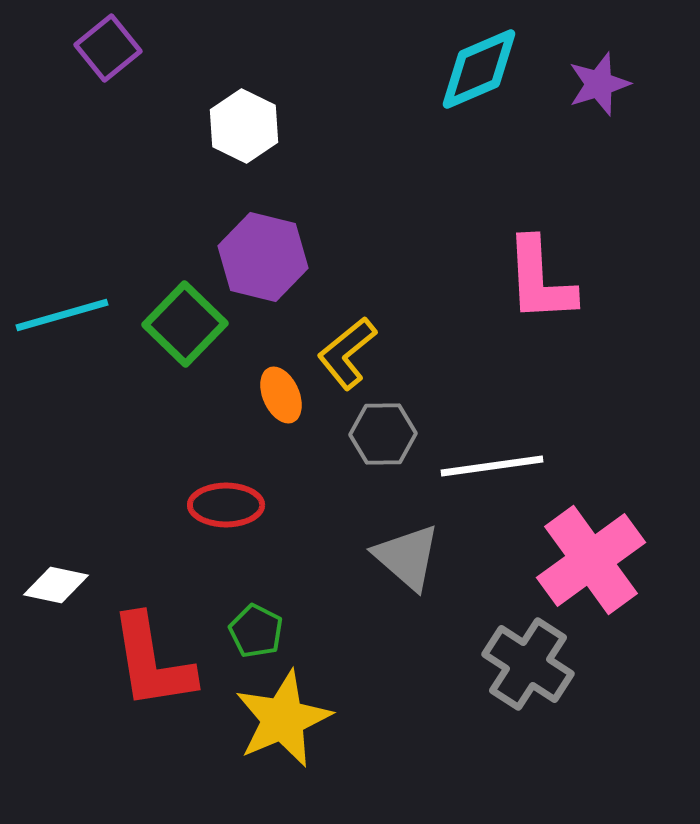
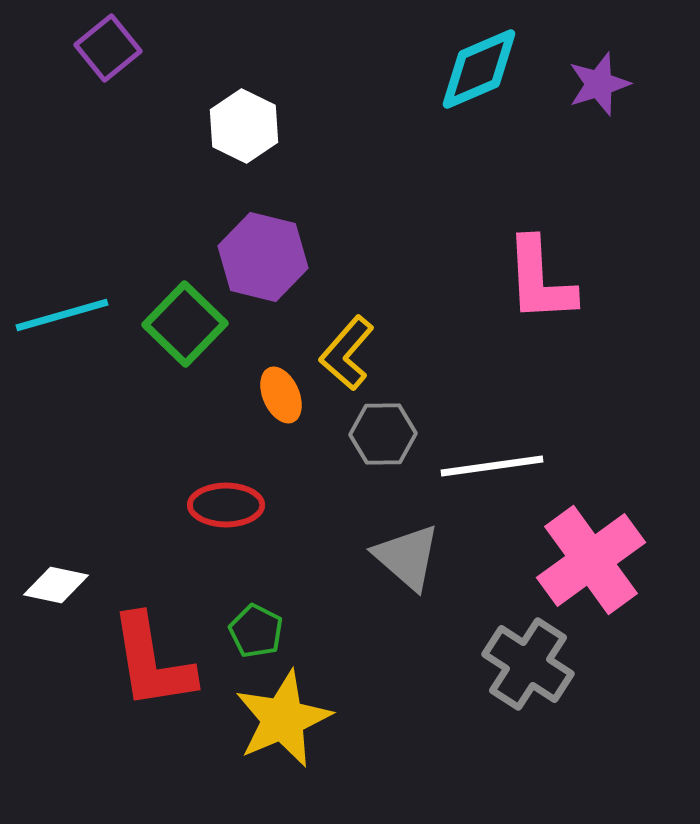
yellow L-shape: rotated 10 degrees counterclockwise
